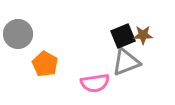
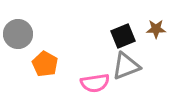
brown star: moved 13 px right, 6 px up
gray triangle: moved 4 px down
